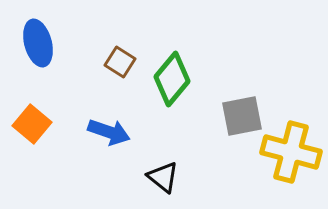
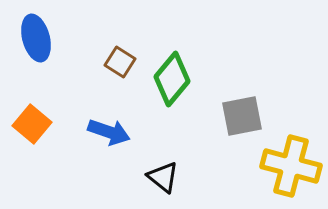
blue ellipse: moved 2 px left, 5 px up
yellow cross: moved 14 px down
